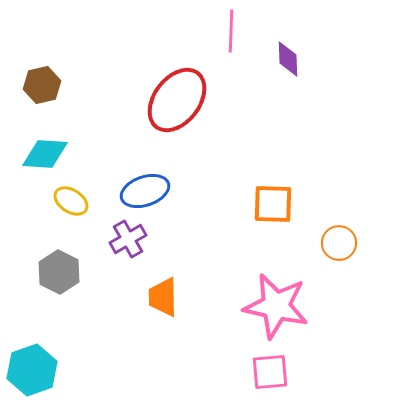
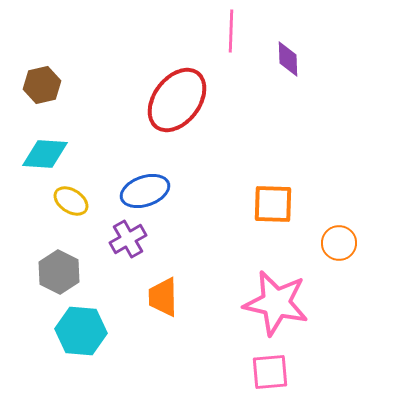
pink star: moved 3 px up
cyan hexagon: moved 49 px right, 39 px up; rotated 24 degrees clockwise
